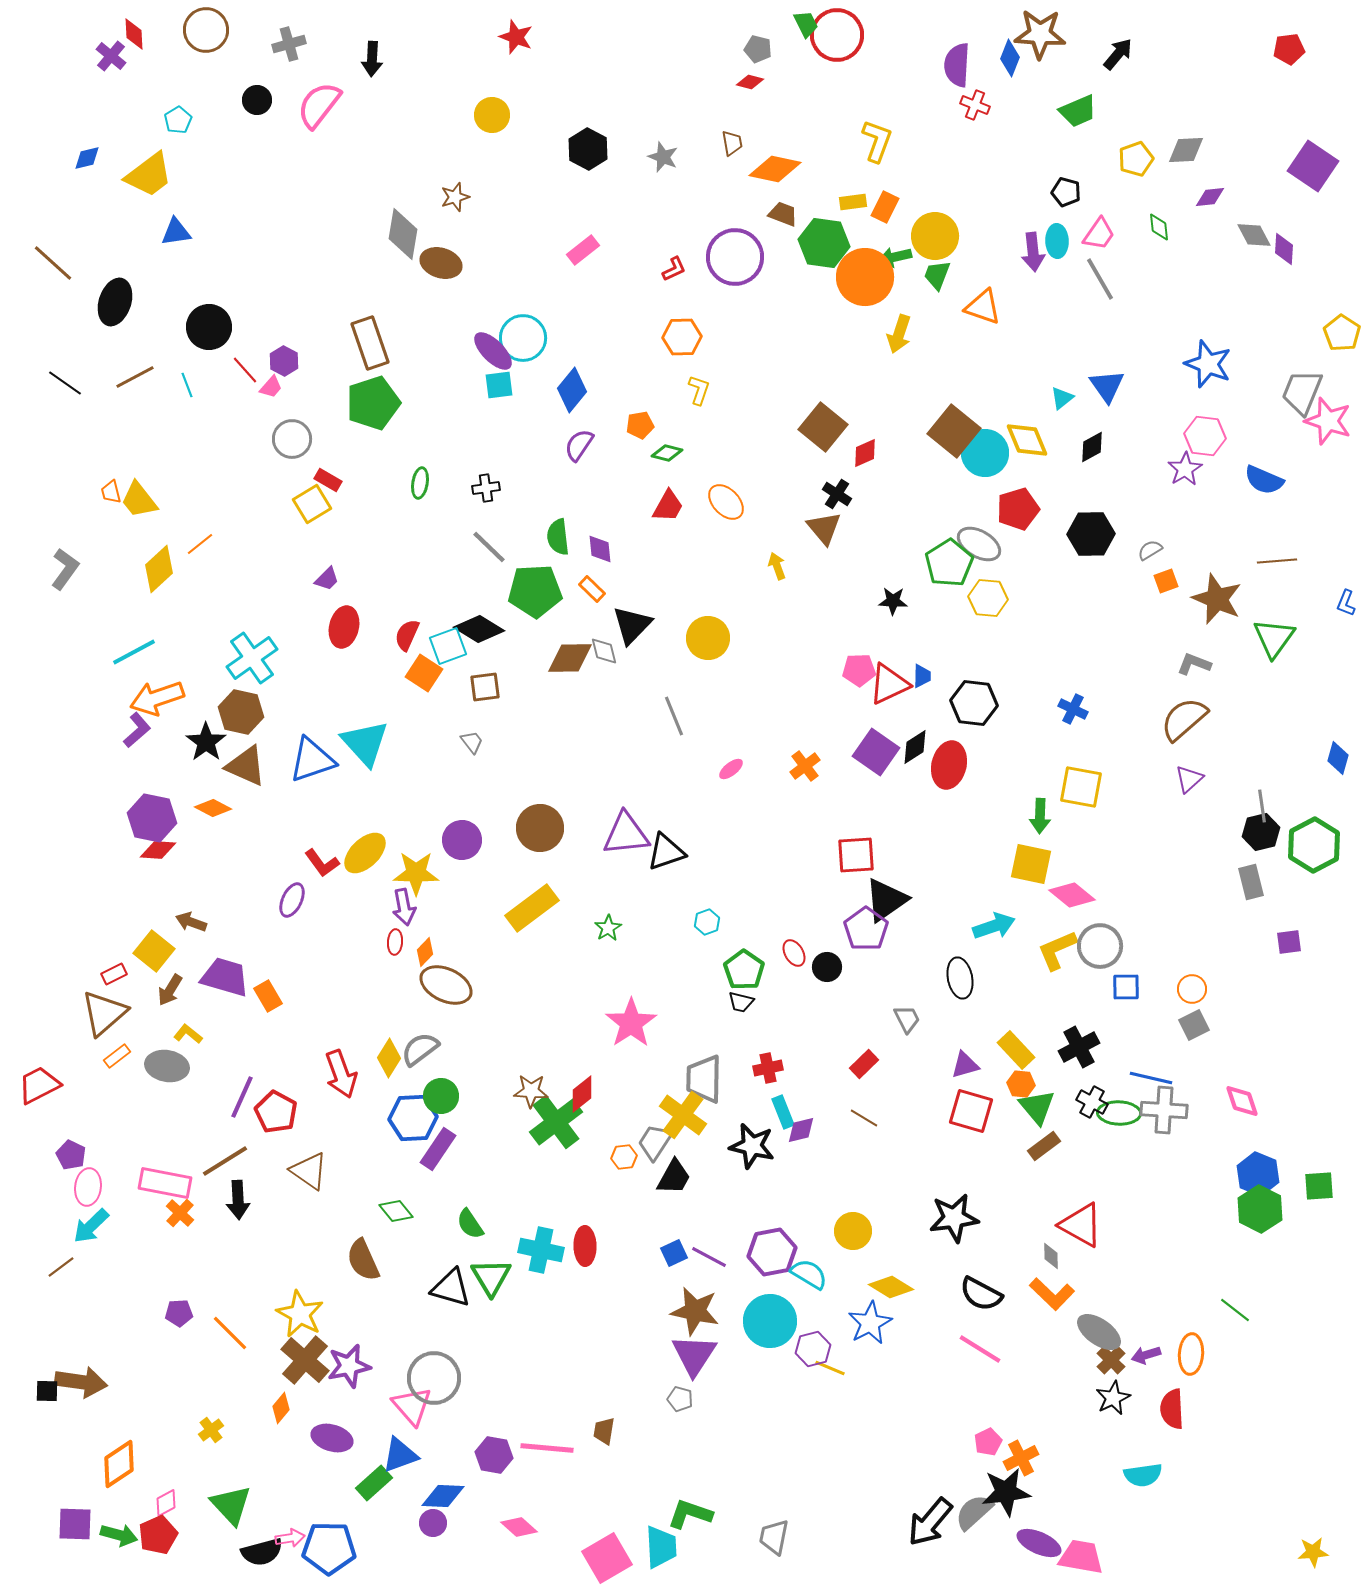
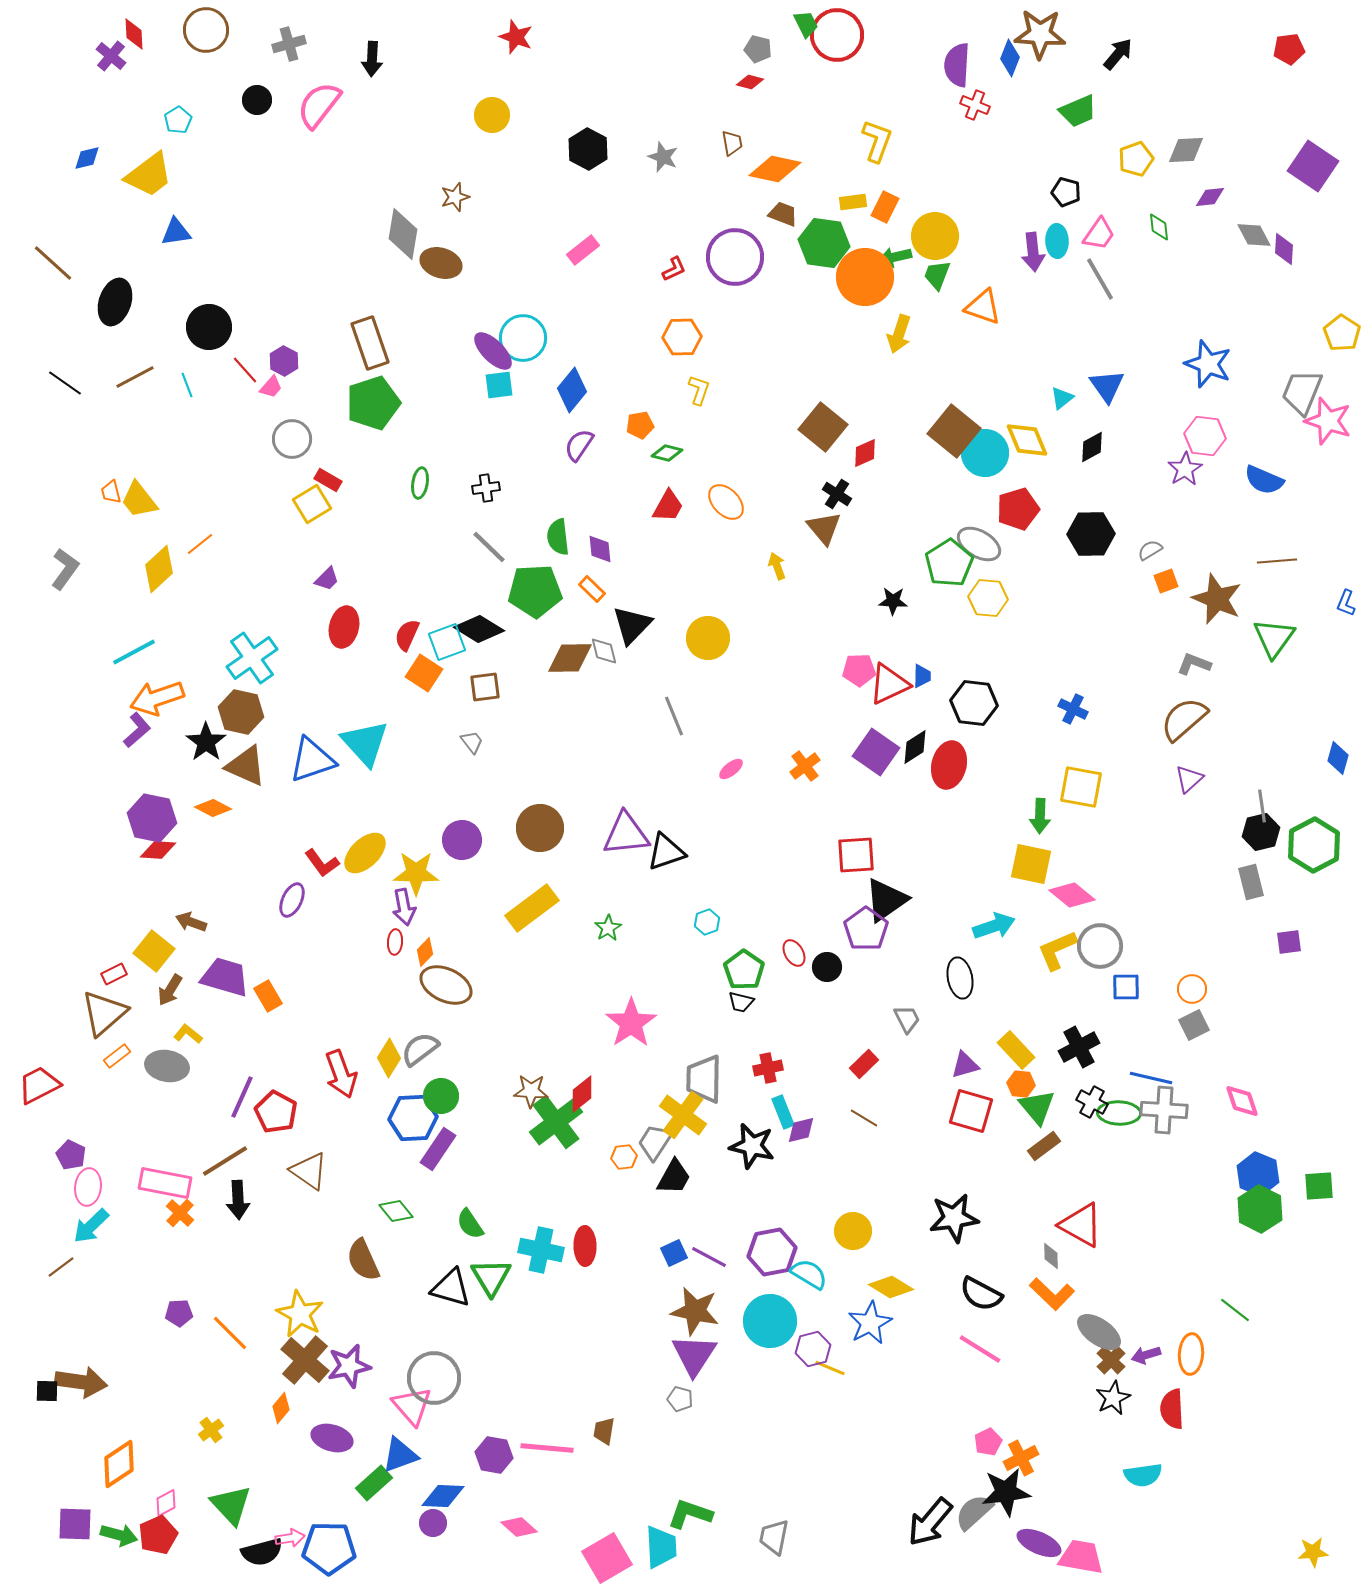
cyan square at (448, 646): moved 1 px left, 4 px up
